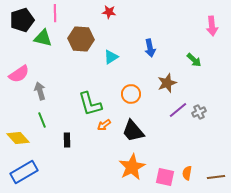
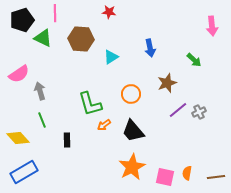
green triangle: rotated 12 degrees clockwise
